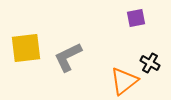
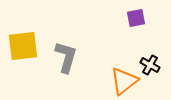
yellow square: moved 3 px left, 2 px up
gray L-shape: moved 2 px left; rotated 132 degrees clockwise
black cross: moved 2 px down
